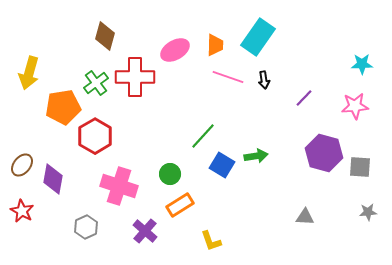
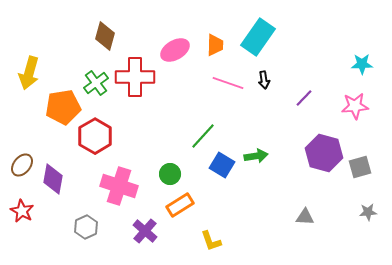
pink line: moved 6 px down
gray square: rotated 20 degrees counterclockwise
